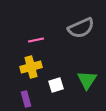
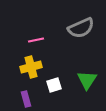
white square: moved 2 px left
